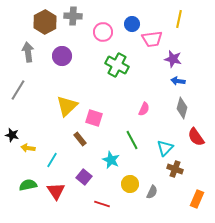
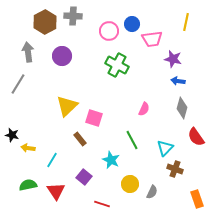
yellow line: moved 7 px right, 3 px down
pink circle: moved 6 px right, 1 px up
gray line: moved 6 px up
orange rectangle: rotated 42 degrees counterclockwise
